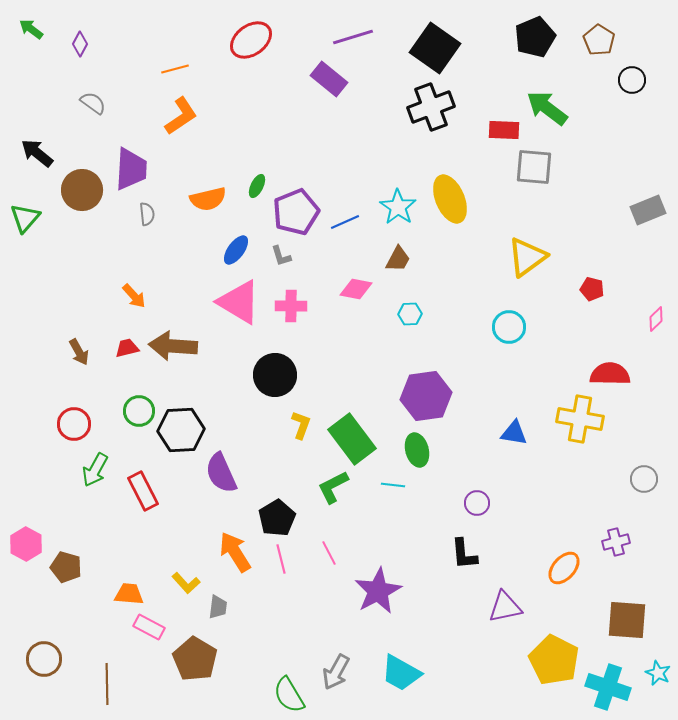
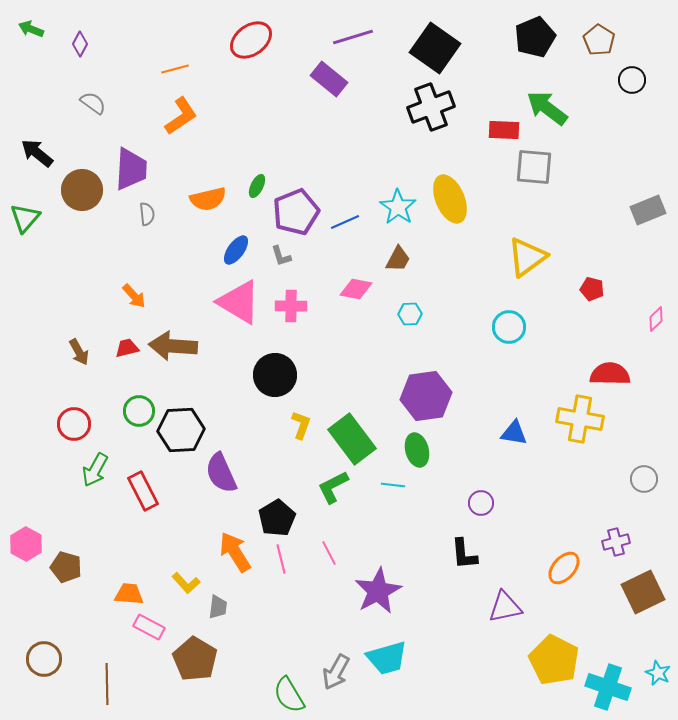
green arrow at (31, 29): rotated 15 degrees counterclockwise
purple circle at (477, 503): moved 4 px right
brown square at (627, 620): moved 16 px right, 28 px up; rotated 30 degrees counterclockwise
cyan trapezoid at (401, 673): moved 14 px left, 15 px up; rotated 45 degrees counterclockwise
